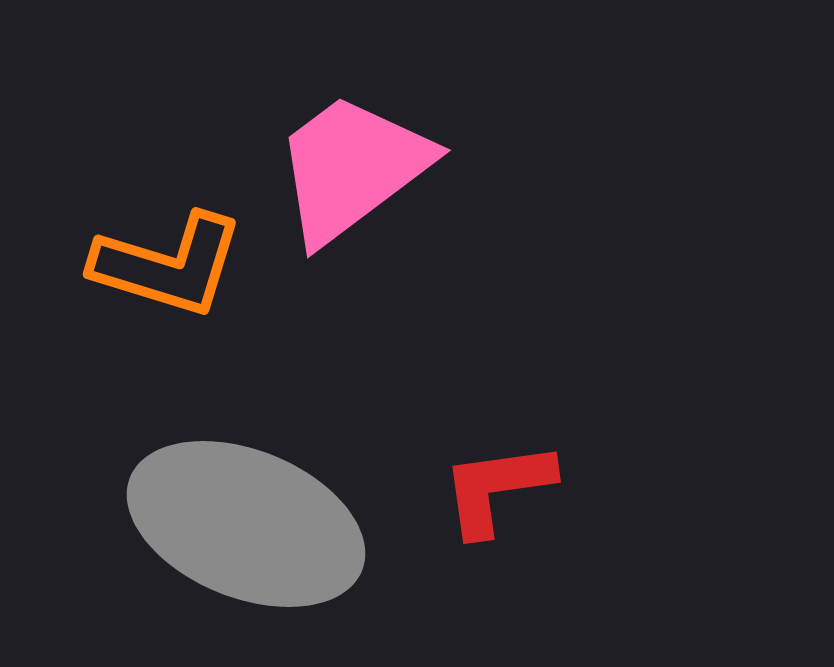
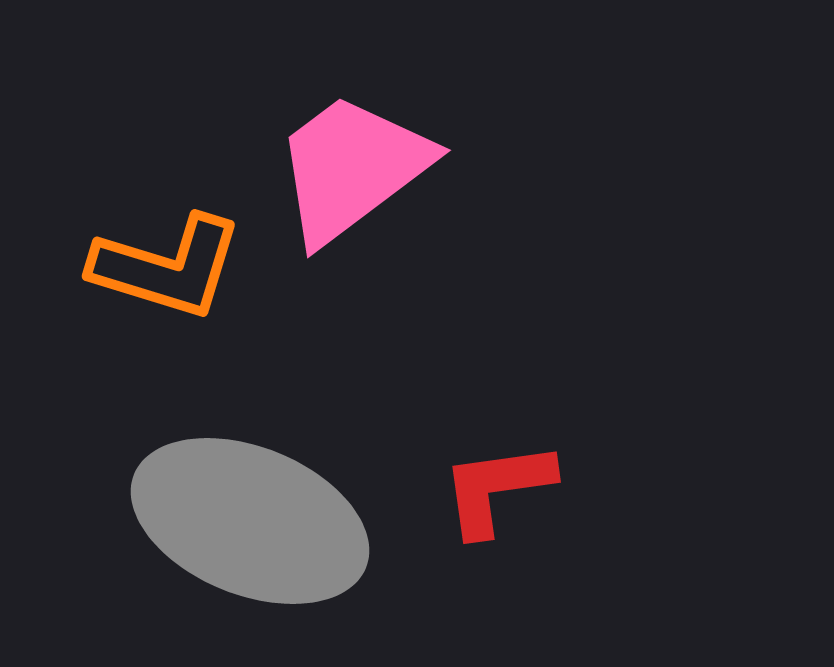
orange L-shape: moved 1 px left, 2 px down
gray ellipse: moved 4 px right, 3 px up
